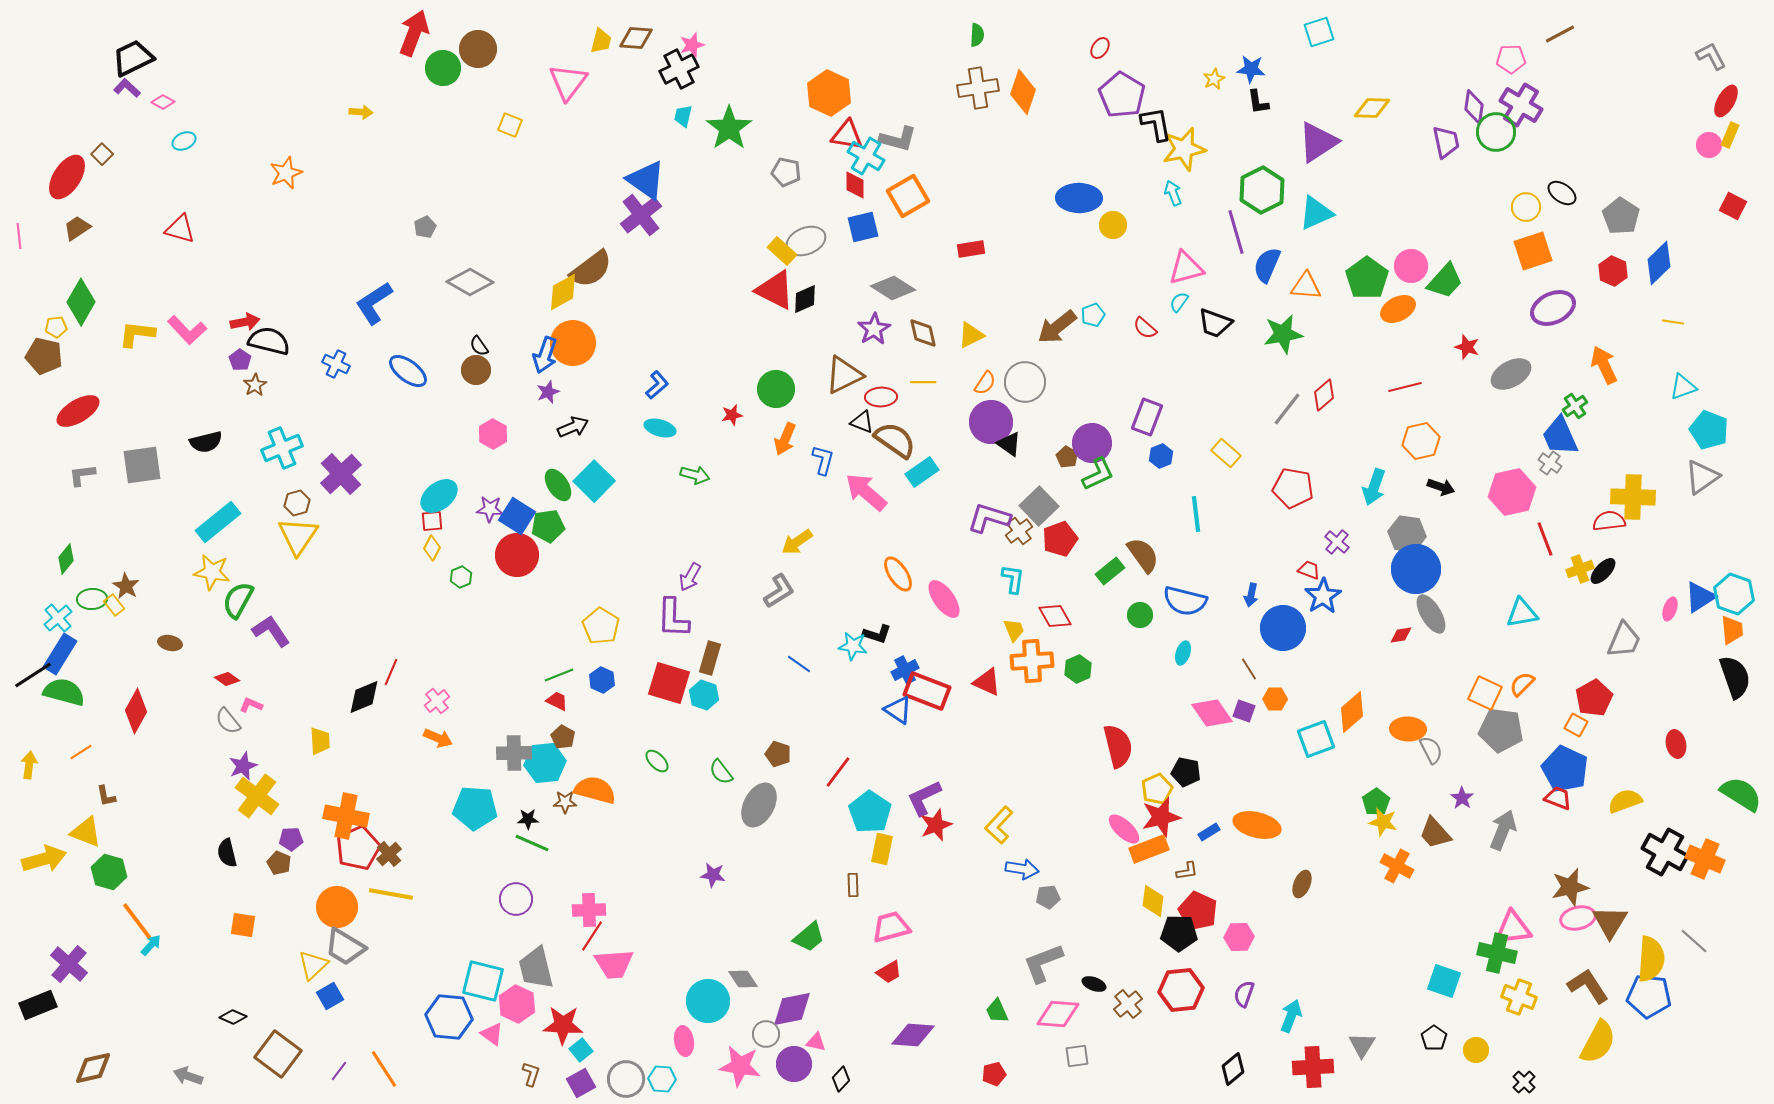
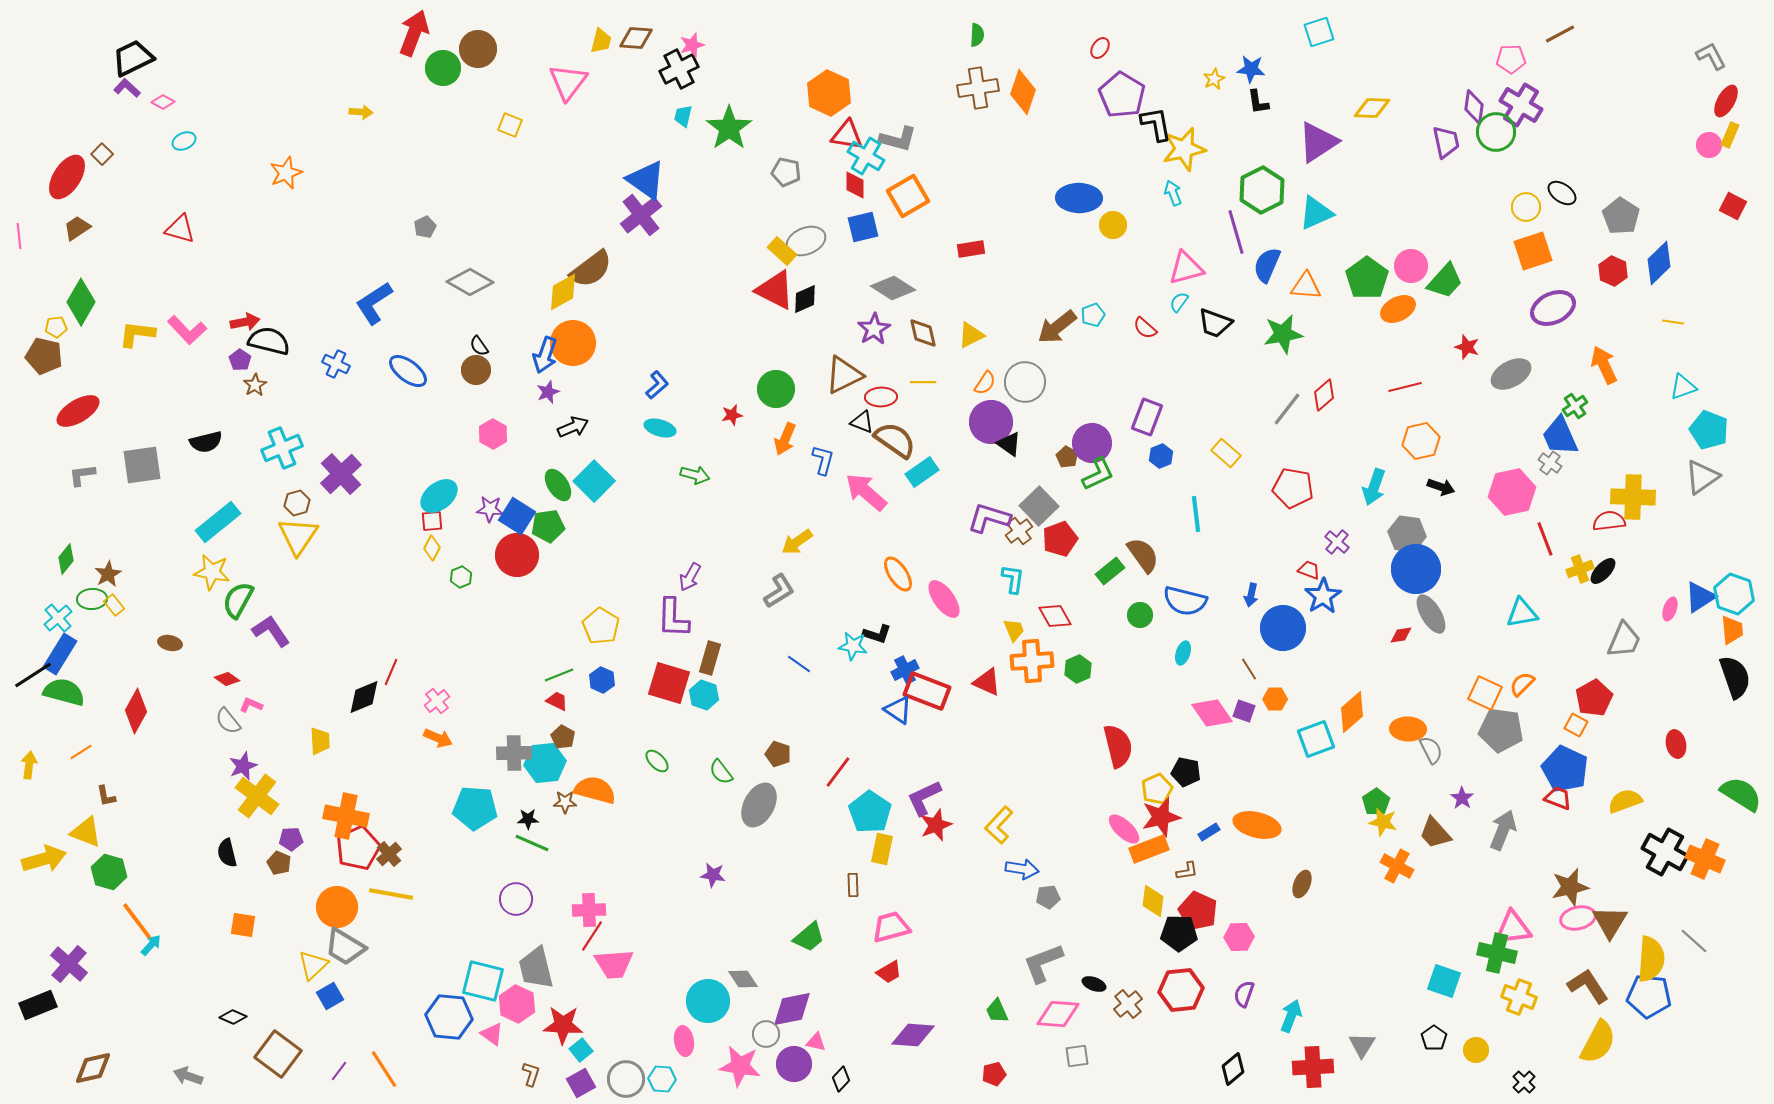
brown star at (126, 586): moved 18 px left, 12 px up; rotated 12 degrees clockwise
